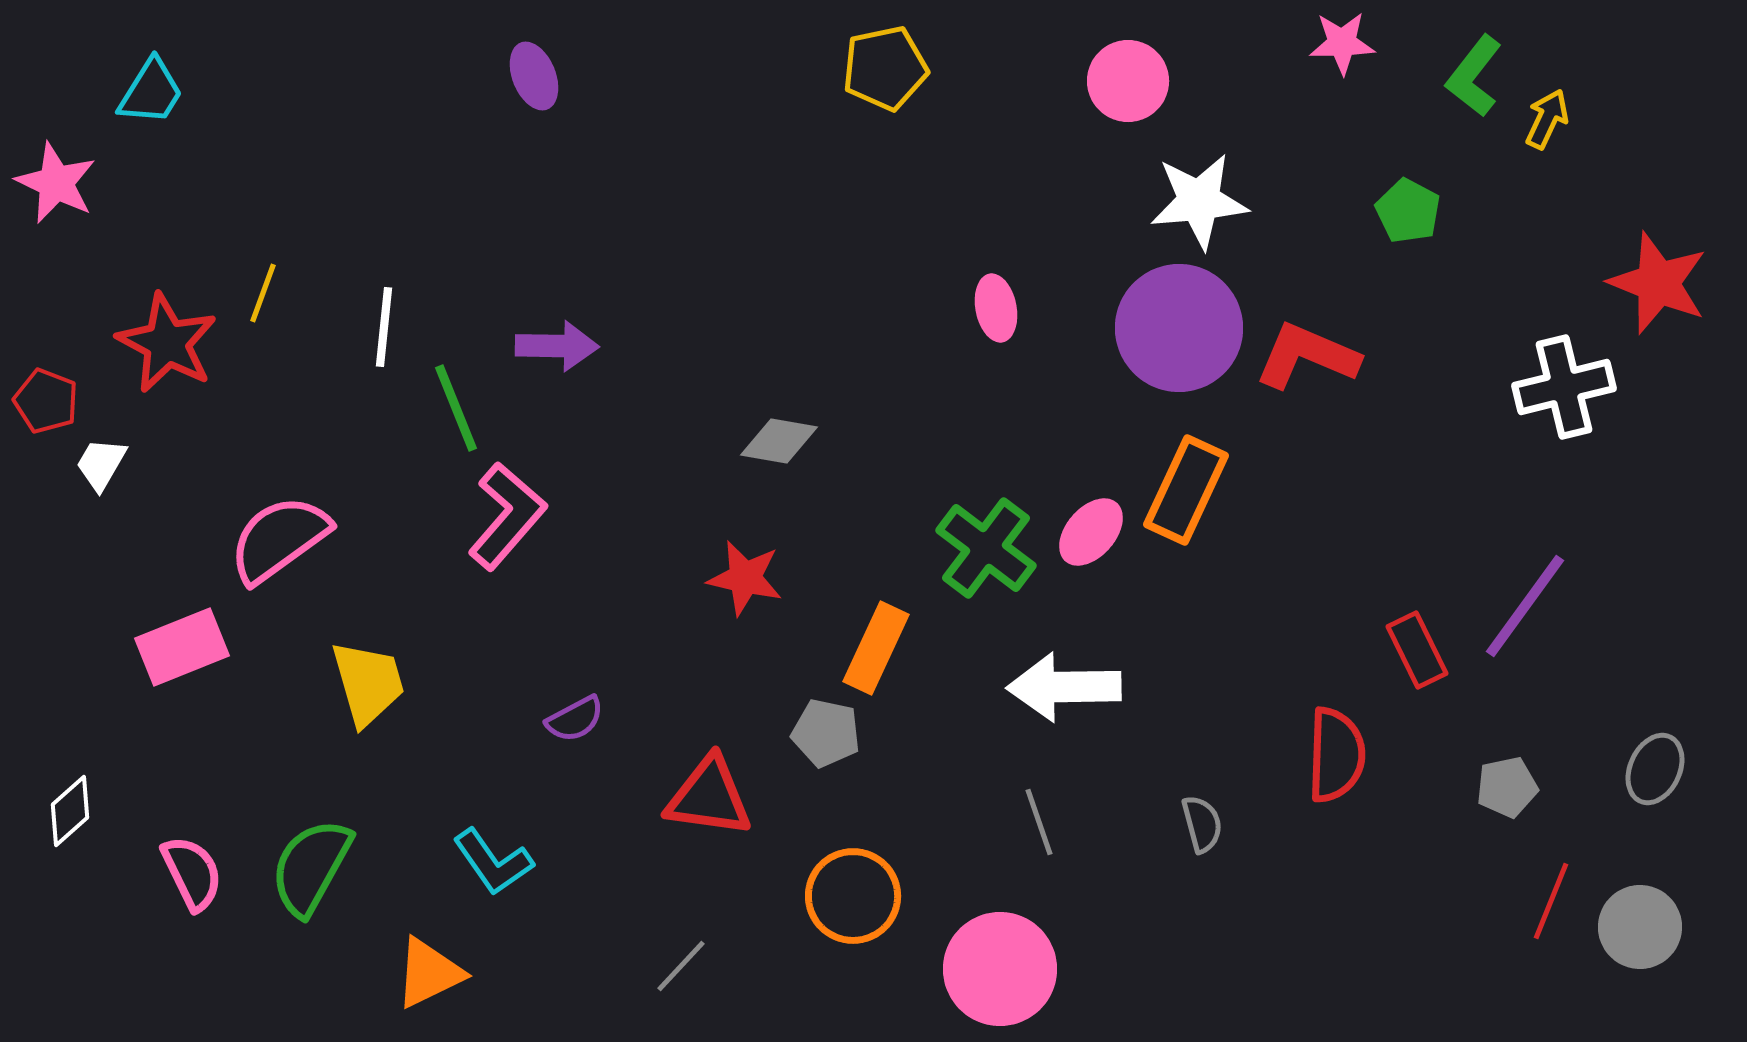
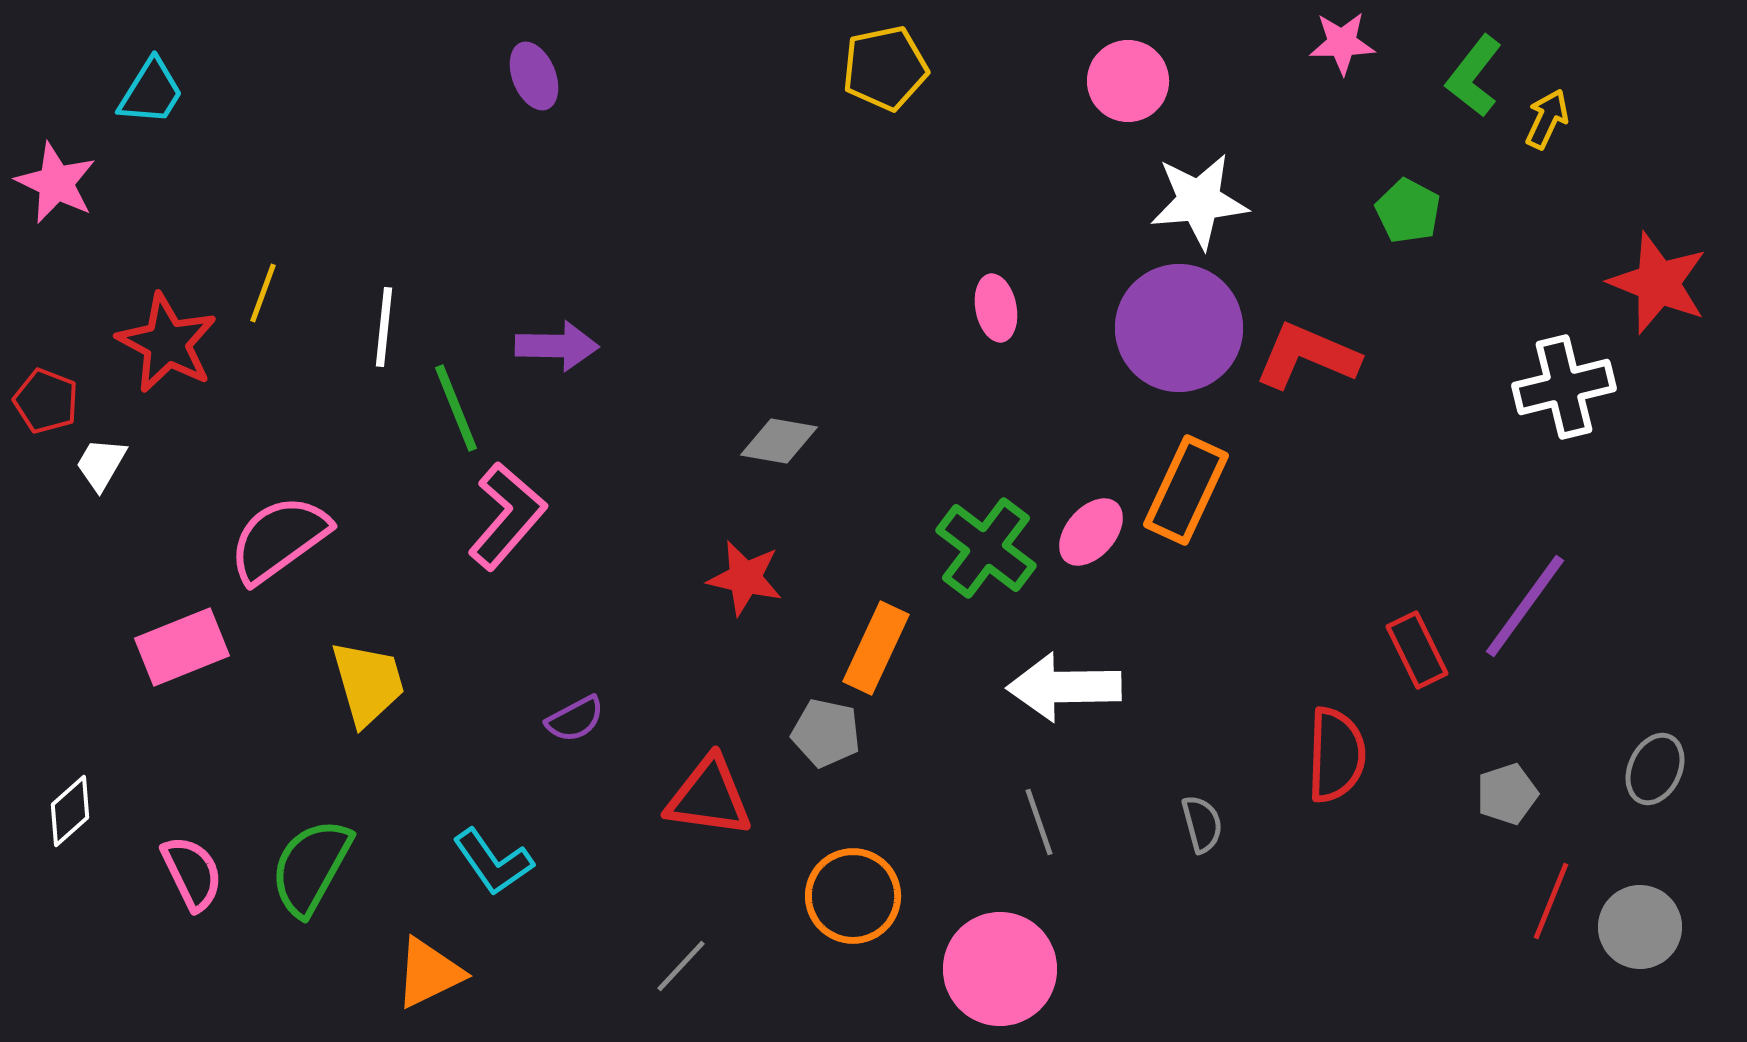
gray pentagon at (1507, 787): moved 7 px down; rotated 6 degrees counterclockwise
